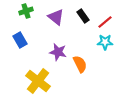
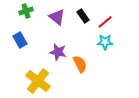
purple triangle: moved 1 px right
